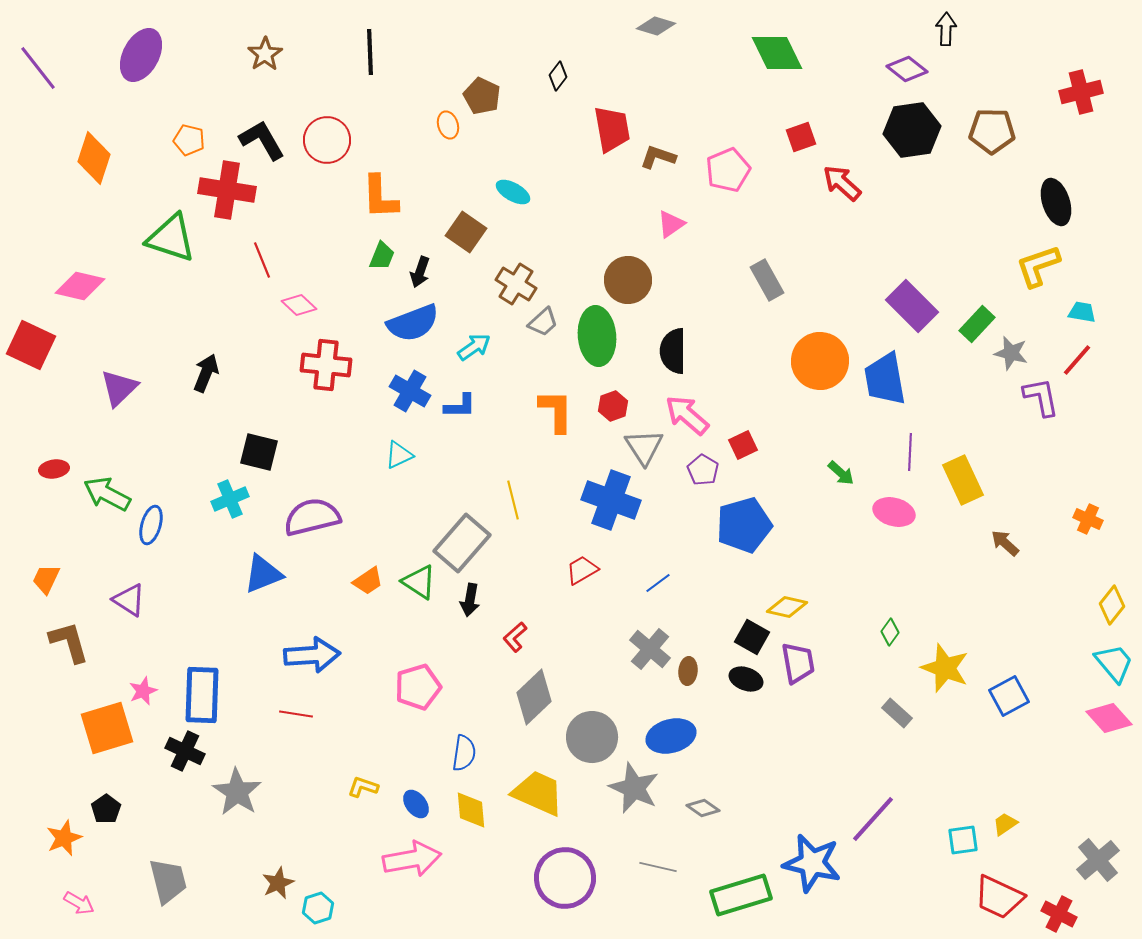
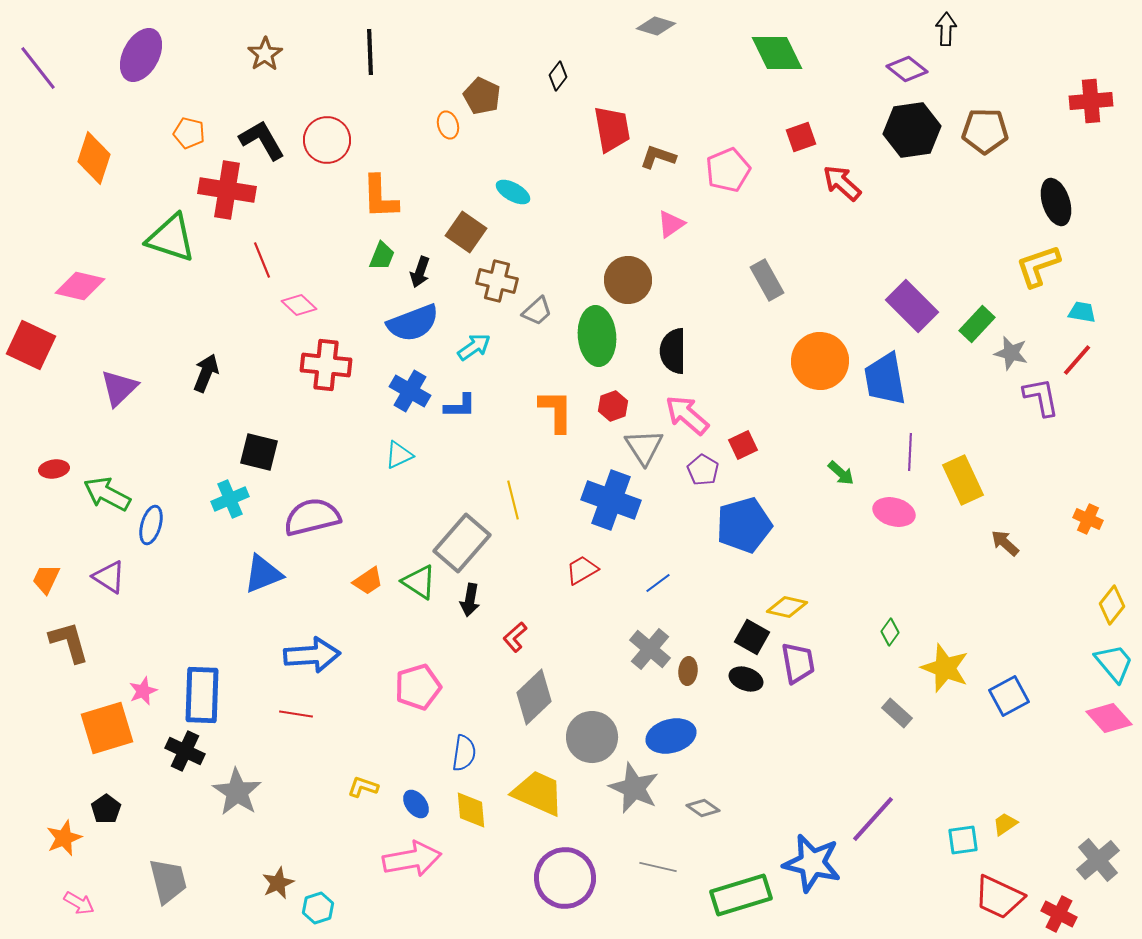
red cross at (1081, 92): moved 10 px right, 9 px down; rotated 9 degrees clockwise
brown pentagon at (992, 131): moved 7 px left
orange pentagon at (189, 140): moved 7 px up
brown cross at (516, 284): moved 19 px left, 3 px up; rotated 18 degrees counterclockwise
gray trapezoid at (543, 322): moved 6 px left, 11 px up
purple triangle at (129, 600): moved 20 px left, 23 px up
